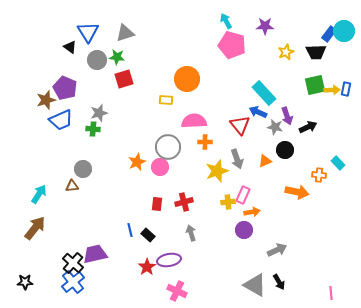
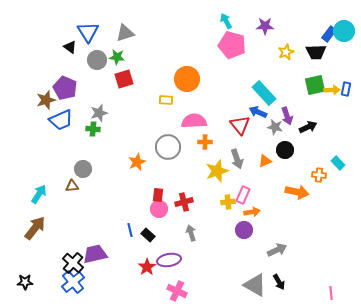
pink circle at (160, 167): moved 1 px left, 42 px down
red rectangle at (157, 204): moved 1 px right, 9 px up
